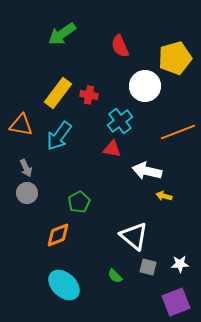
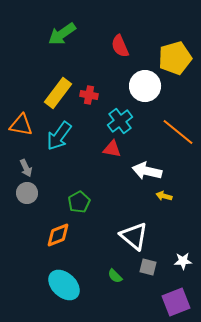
orange line: rotated 60 degrees clockwise
white star: moved 3 px right, 3 px up
